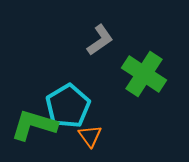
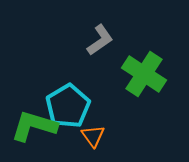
green L-shape: moved 1 px down
orange triangle: moved 3 px right
